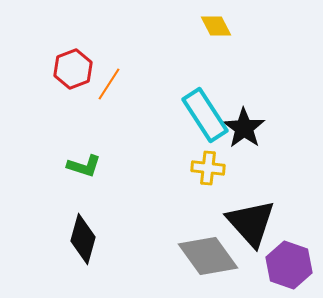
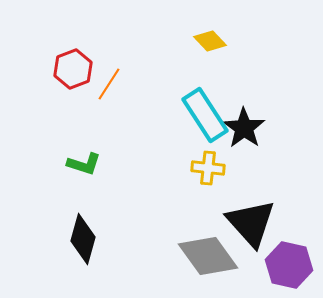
yellow diamond: moved 6 px left, 15 px down; rotated 16 degrees counterclockwise
green L-shape: moved 2 px up
purple hexagon: rotated 6 degrees counterclockwise
